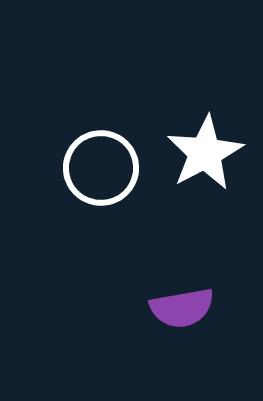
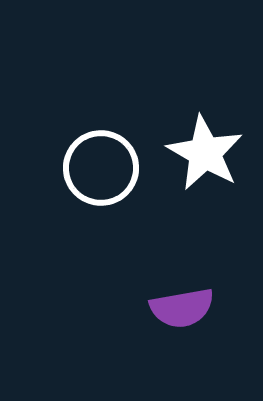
white star: rotated 14 degrees counterclockwise
